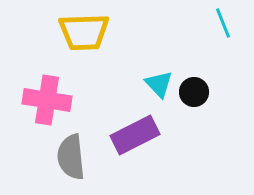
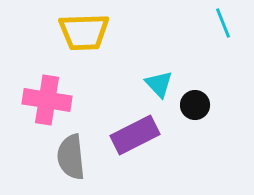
black circle: moved 1 px right, 13 px down
